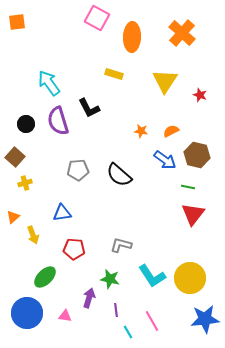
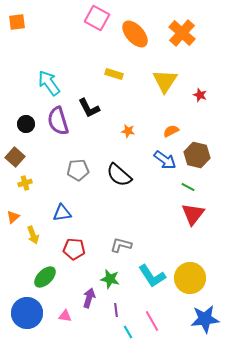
orange ellipse: moved 3 px right, 3 px up; rotated 44 degrees counterclockwise
orange star: moved 13 px left
green line: rotated 16 degrees clockwise
